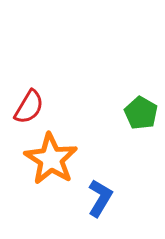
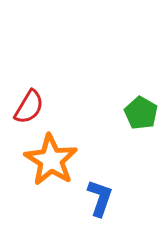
orange star: moved 1 px down
blue L-shape: rotated 12 degrees counterclockwise
